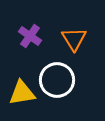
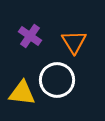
orange triangle: moved 3 px down
yellow triangle: rotated 16 degrees clockwise
